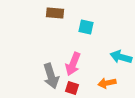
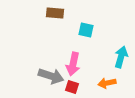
cyan square: moved 3 px down
cyan arrow: rotated 90 degrees clockwise
pink arrow: rotated 10 degrees counterclockwise
gray arrow: rotated 55 degrees counterclockwise
red square: moved 1 px up
